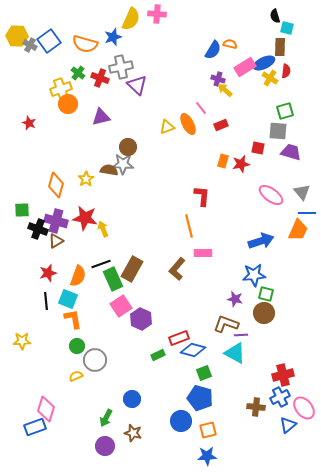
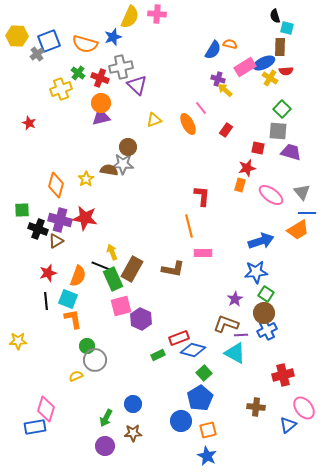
yellow semicircle at (131, 19): moved 1 px left, 2 px up
blue square at (49, 41): rotated 15 degrees clockwise
gray cross at (30, 45): moved 7 px right, 9 px down; rotated 24 degrees clockwise
red semicircle at (286, 71): rotated 80 degrees clockwise
orange circle at (68, 104): moved 33 px right, 1 px up
green square at (285, 111): moved 3 px left, 2 px up; rotated 30 degrees counterclockwise
red rectangle at (221, 125): moved 5 px right, 5 px down; rotated 32 degrees counterclockwise
yellow triangle at (167, 127): moved 13 px left, 7 px up
orange rectangle at (223, 161): moved 17 px right, 24 px down
red star at (241, 164): moved 6 px right, 4 px down
purple cross at (56, 221): moved 4 px right, 1 px up
yellow arrow at (103, 229): moved 9 px right, 23 px down
orange trapezoid at (298, 230): rotated 35 degrees clockwise
black line at (101, 264): moved 2 px down; rotated 42 degrees clockwise
brown L-shape at (177, 269): moved 4 px left; rotated 120 degrees counterclockwise
blue star at (254, 275): moved 2 px right, 3 px up
green square at (266, 294): rotated 21 degrees clockwise
purple star at (235, 299): rotated 28 degrees clockwise
pink square at (121, 306): rotated 20 degrees clockwise
yellow star at (22, 341): moved 4 px left
green circle at (77, 346): moved 10 px right
green square at (204, 373): rotated 21 degrees counterclockwise
blue cross at (280, 397): moved 13 px left, 67 px up
blue pentagon at (200, 398): rotated 25 degrees clockwise
blue circle at (132, 399): moved 1 px right, 5 px down
blue rectangle at (35, 427): rotated 10 degrees clockwise
brown star at (133, 433): rotated 18 degrees counterclockwise
blue star at (207, 456): rotated 30 degrees clockwise
